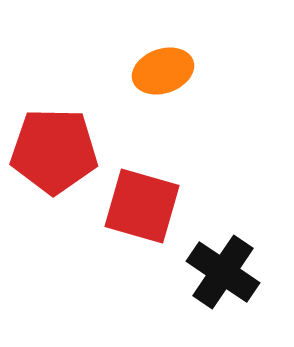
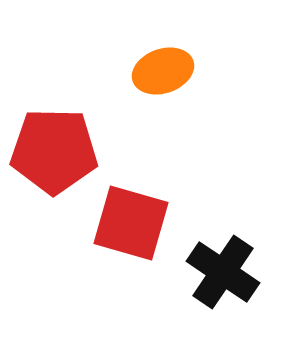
red square: moved 11 px left, 17 px down
